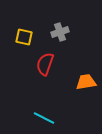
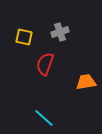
cyan line: rotated 15 degrees clockwise
